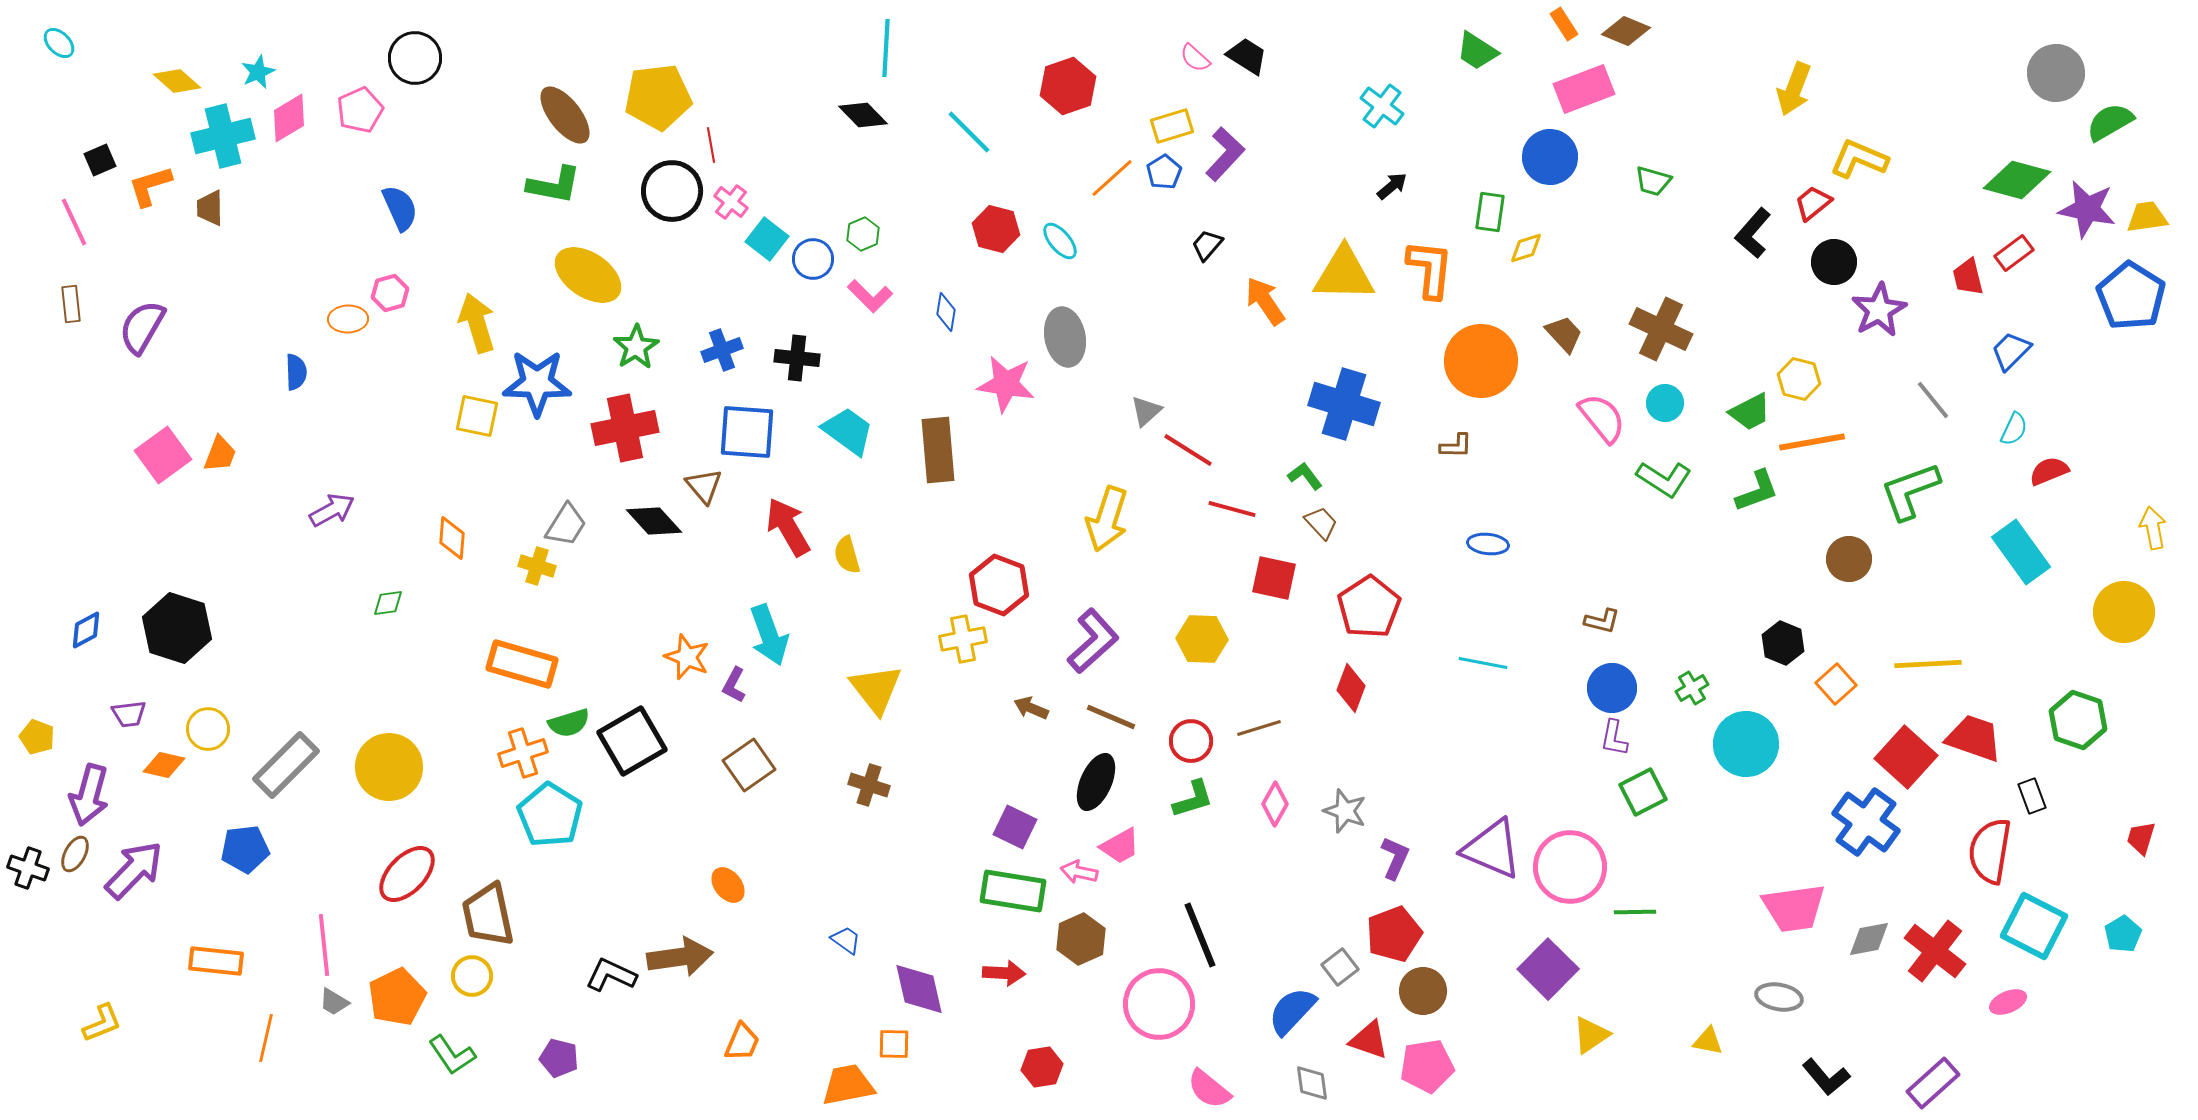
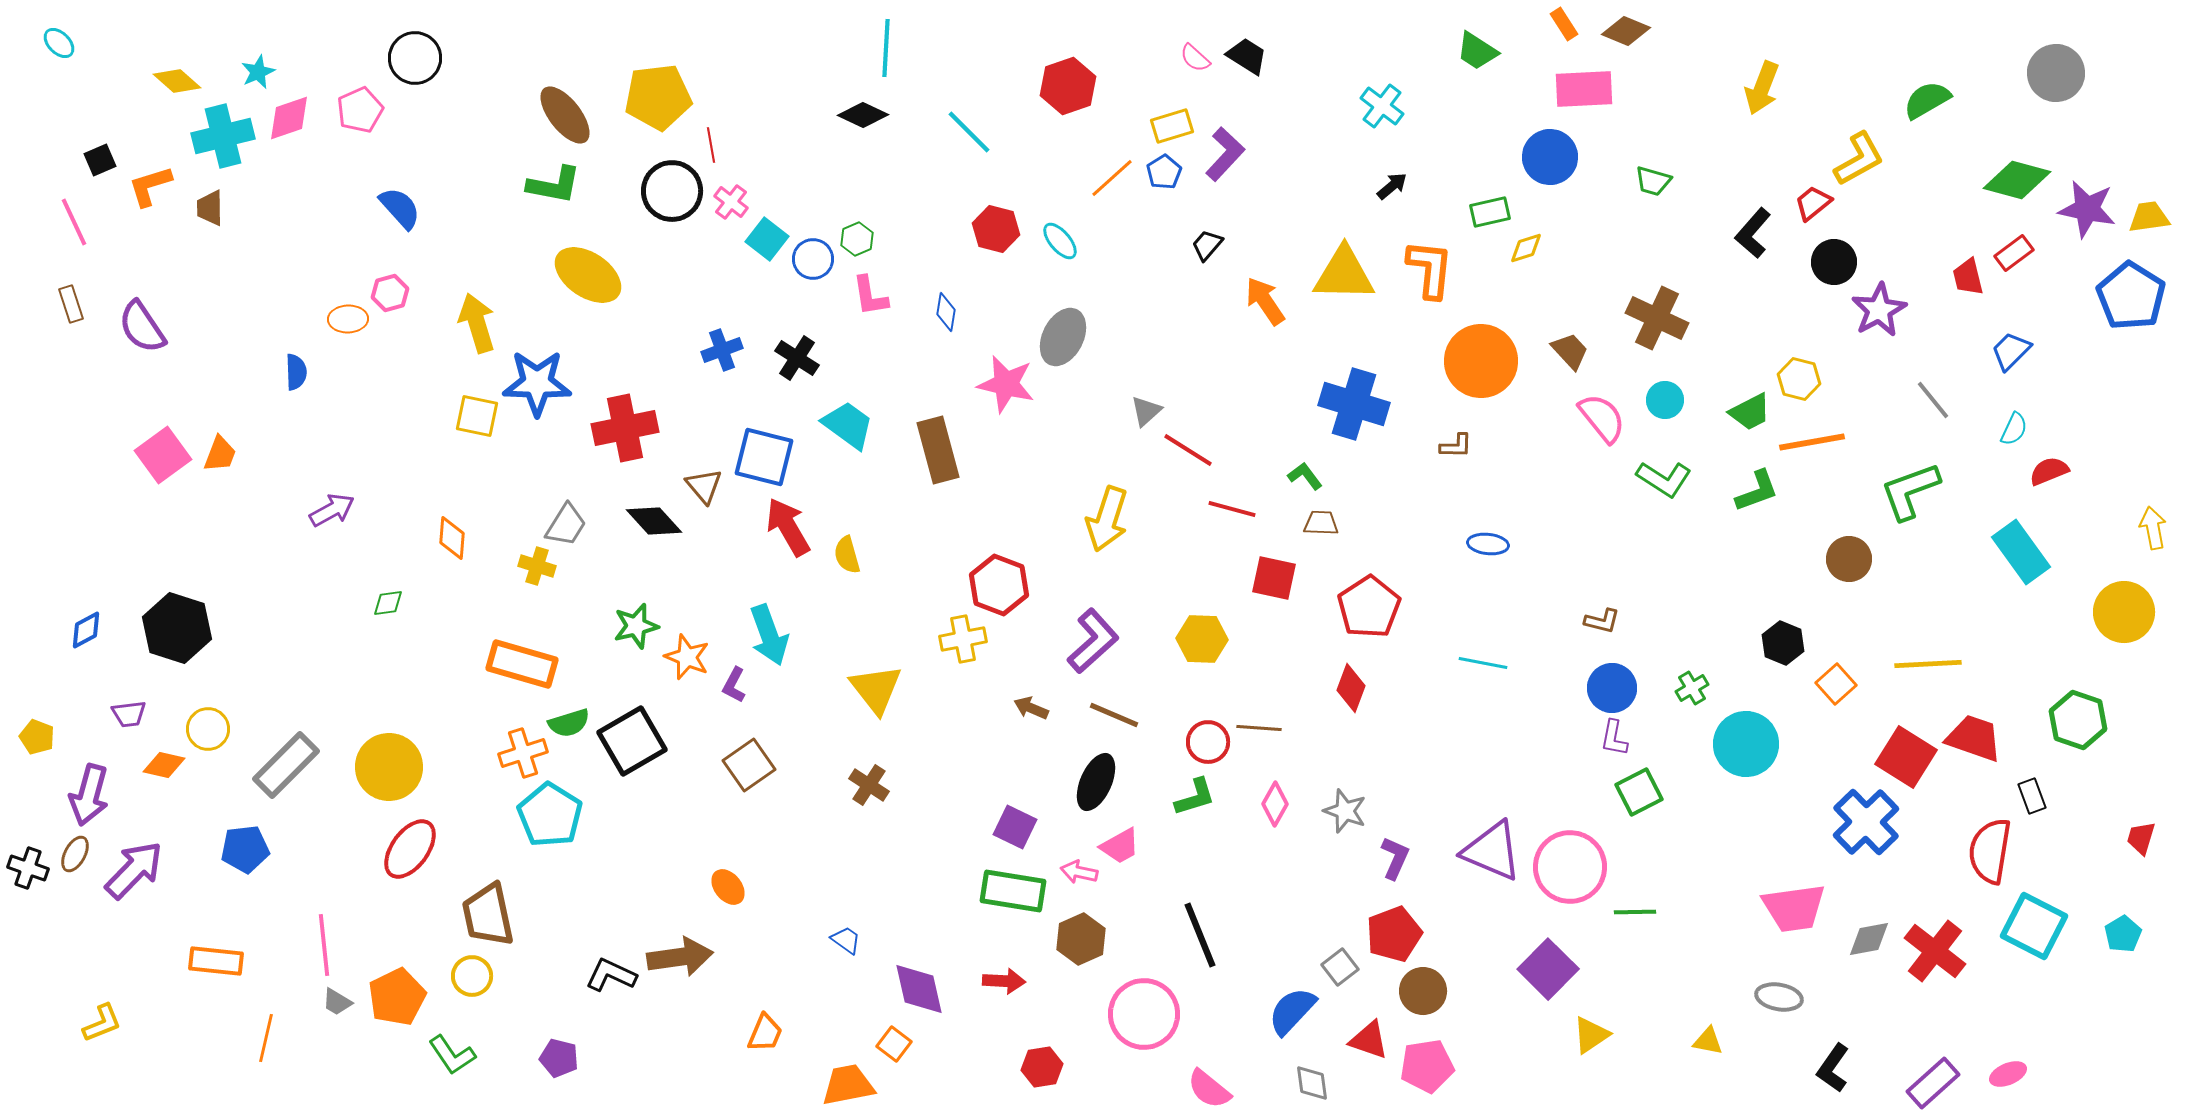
pink rectangle at (1584, 89): rotated 18 degrees clockwise
yellow arrow at (1794, 89): moved 32 px left, 1 px up
black diamond at (863, 115): rotated 21 degrees counterclockwise
pink diamond at (289, 118): rotated 12 degrees clockwise
green semicircle at (2110, 122): moved 183 px left, 22 px up
yellow L-shape at (1859, 159): rotated 128 degrees clockwise
blue semicircle at (400, 208): rotated 18 degrees counterclockwise
green rectangle at (1490, 212): rotated 69 degrees clockwise
yellow trapezoid at (2147, 217): moved 2 px right
green hexagon at (863, 234): moved 6 px left, 5 px down
pink L-shape at (870, 296): rotated 36 degrees clockwise
brown rectangle at (71, 304): rotated 12 degrees counterclockwise
purple semicircle at (142, 327): rotated 64 degrees counterclockwise
brown cross at (1661, 329): moved 4 px left, 11 px up
brown trapezoid at (1564, 334): moved 6 px right, 17 px down
gray ellipse at (1065, 337): moved 2 px left; rotated 38 degrees clockwise
green star at (636, 347): moved 279 px down; rotated 18 degrees clockwise
black cross at (797, 358): rotated 27 degrees clockwise
pink star at (1006, 384): rotated 4 degrees clockwise
cyan circle at (1665, 403): moved 3 px up
blue cross at (1344, 404): moved 10 px right
cyan trapezoid at (848, 431): moved 6 px up
blue square at (747, 432): moved 17 px right, 25 px down; rotated 10 degrees clockwise
brown rectangle at (938, 450): rotated 10 degrees counterclockwise
brown trapezoid at (1321, 523): rotated 45 degrees counterclockwise
brown line at (1111, 717): moved 3 px right, 2 px up
brown line at (1259, 728): rotated 21 degrees clockwise
red circle at (1191, 741): moved 17 px right, 1 px down
red square at (1906, 757): rotated 10 degrees counterclockwise
brown cross at (869, 785): rotated 15 degrees clockwise
green square at (1643, 792): moved 4 px left
green L-shape at (1193, 799): moved 2 px right, 2 px up
blue cross at (1866, 822): rotated 10 degrees clockwise
purple triangle at (1492, 849): moved 2 px down
red ellipse at (407, 874): moved 3 px right, 25 px up; rotated 8 degrees counterclockwise
orange ellipse at (728, 885): moved 2 px down
red arrow at (1004, 973): moved 8 px down
gray trapezoid at (334, 1002): moved 3 px right
pink ellipse at (2008, 1002): moved 72 px down
pink circle at (1159, 1004): moved 15 px left, 10 px down
orange trapezoid at (742, 1042): moved 23 px right, 9 px up
orange square at (894, 1044): rotated 36 degrees clockwise
black L-shape at (1826, 1077): moved 7 px right, 9 px up; rotated 75 degrees clockwise
